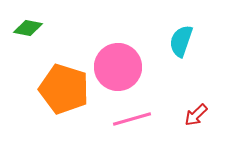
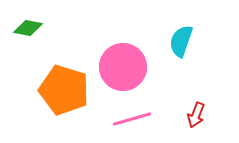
pink circle: moved 5 px right
orange pentagon: moved 1 px down
red arrow: rotated 25 degrees counterclockwise
